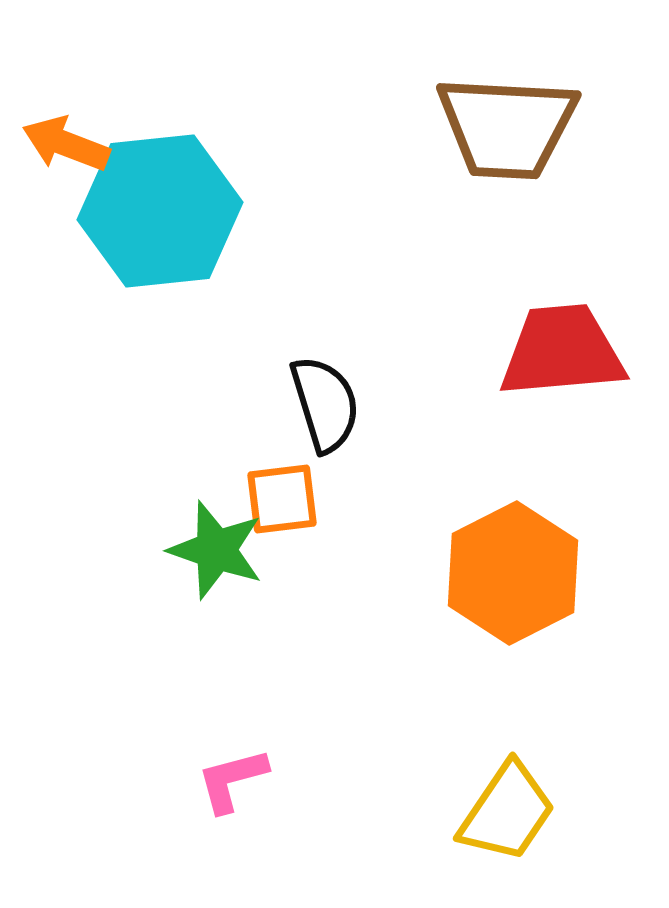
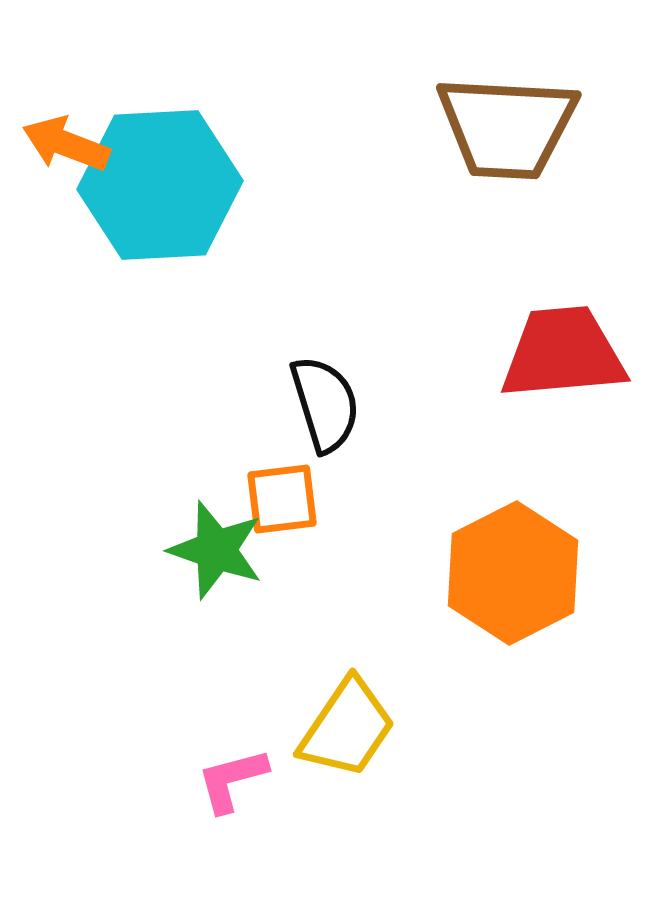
cyan hexagon: moved 26 px up; rotated 3 degrees clockwise
red trapezoid: moved 1 px right, 2 px down
yellow trapezoid: moved 160 px left, 84 px up
